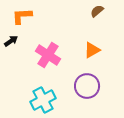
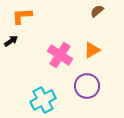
pink cross: moved 12 px right
